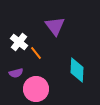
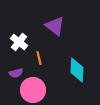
purple triangle: rotated 15 degrees counterclockwise
orange line: moved 3 px right, 5 px down; rotated 24 degrees clockwise
pink circle: moved 3 px left, 1 px down
